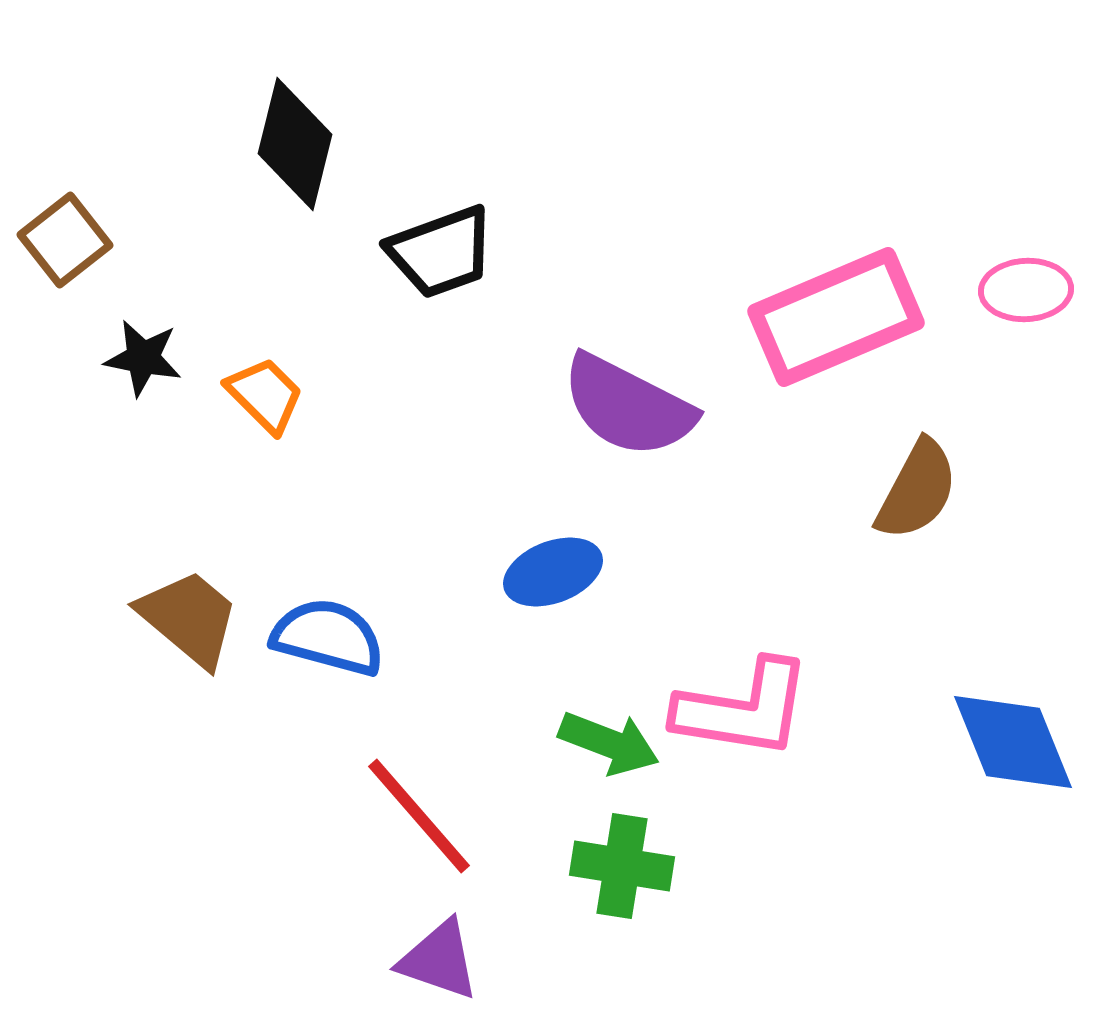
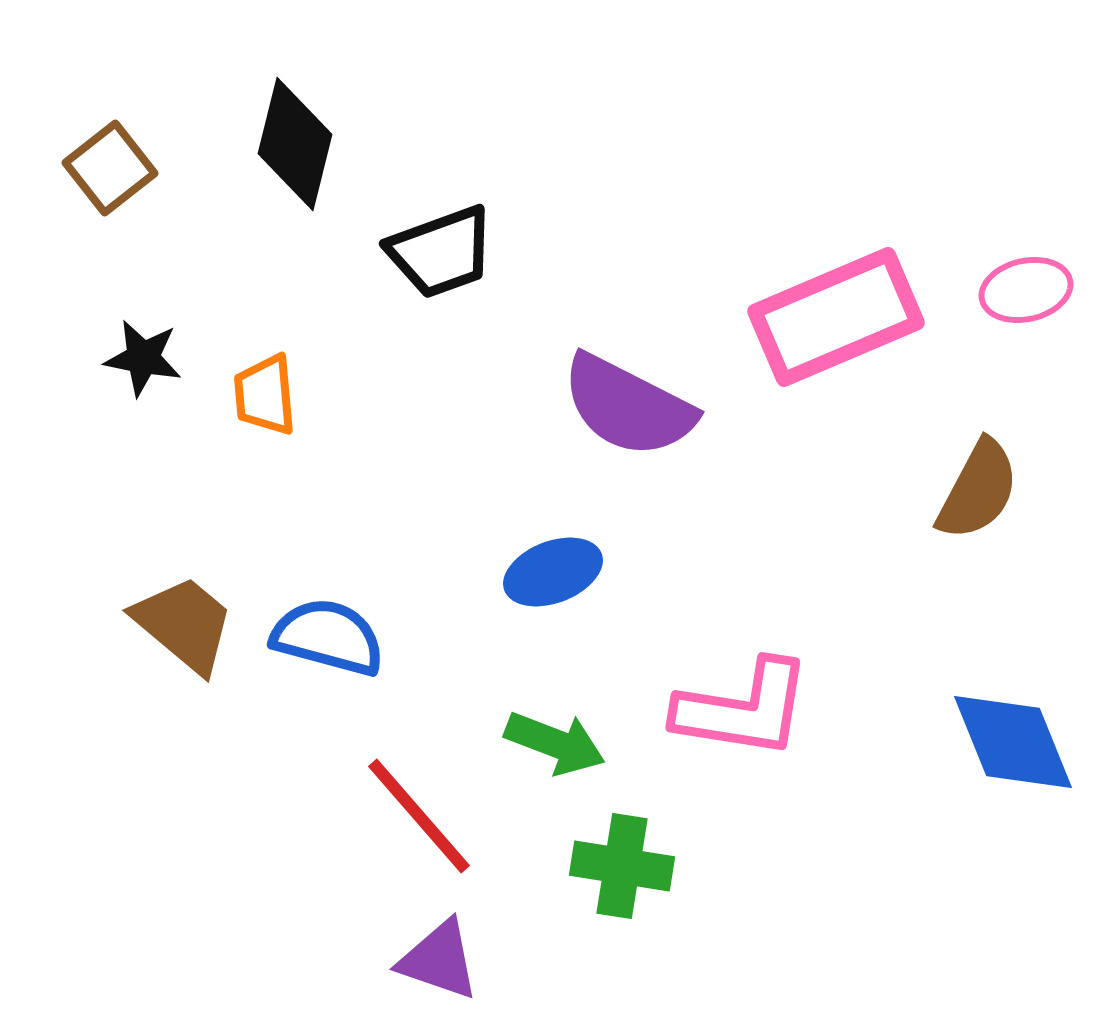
brown square: moved 45 px right, 72 px up
pink ellipse: rotated 10 degrees counterclockwise
orange trapezoid: rotated 140 degrees counterclockwise
brown semicircle: moved 61 px right
brown trapezoid: moved 5 px left, 6 px down
green arrow: moved 54 px left
